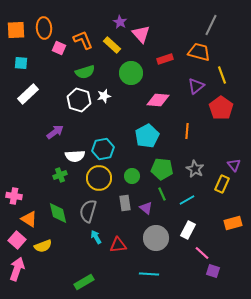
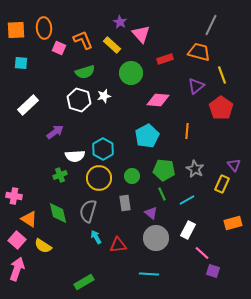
white rectangle at (28, 94): moved 11 px down
cyan hexagon at (103, 149): rotated 20 degrees counterclockwise
green pentagon at (162, 169): moved 2 px right, 1 px down
purple triangle at (146, 208): moved 5 px right, 5 px down
yellow semicircle at (43, 246): rotated 54 degrees clockwise
